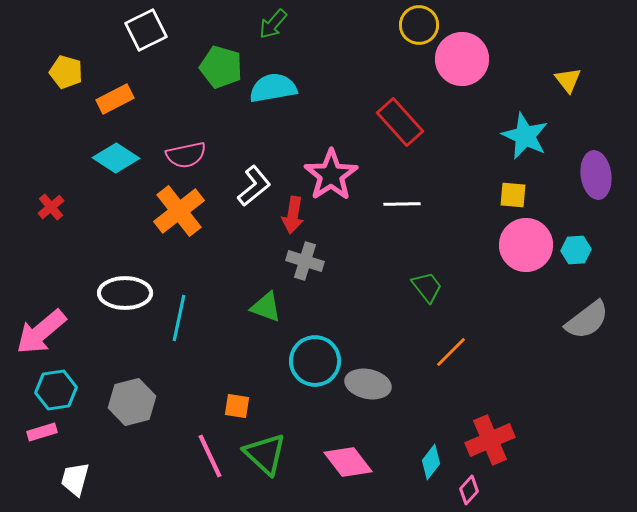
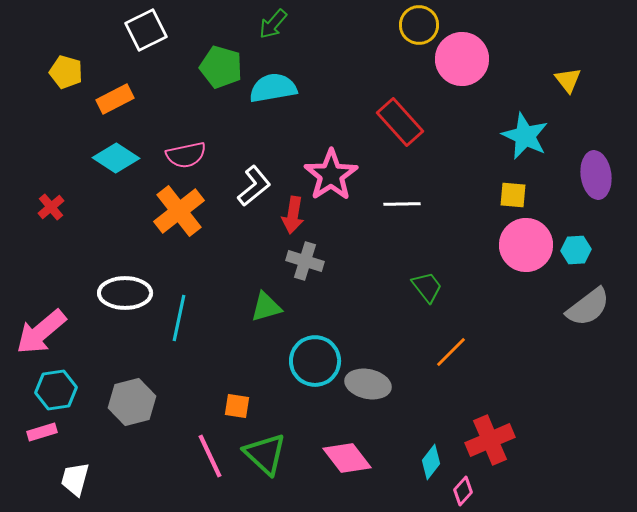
green triangle at (266, 307): rotated 36 degrees counterclockwise
gray semicircle at (587, 320): moved 1 px right, 13 px up
pink diamond at (348, 462): moved 1 px left, 4 px up
pink diamond at (469, 490): moved 6 px left, 1 px down
